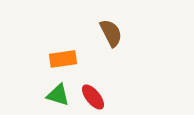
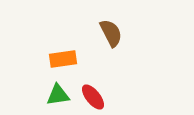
green triangle: rotated 25 degrees counterclockwise
